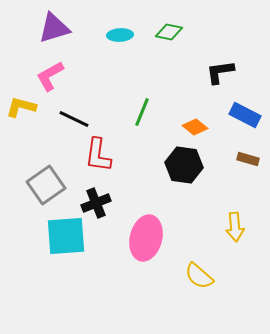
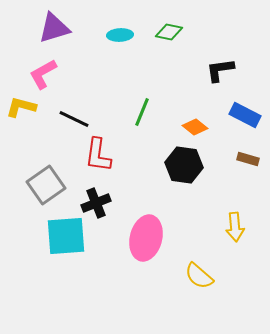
black L-shape: moved 2 px up
pink L-shape: moved 7 px left, 2 px up
